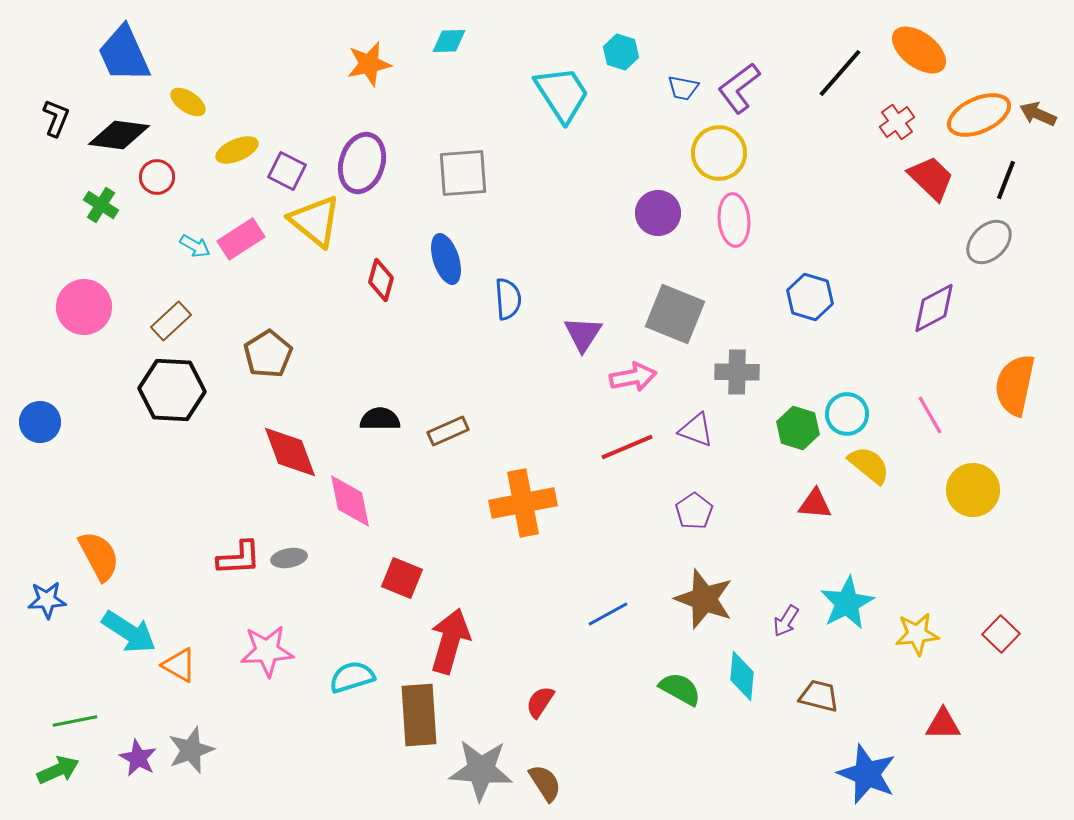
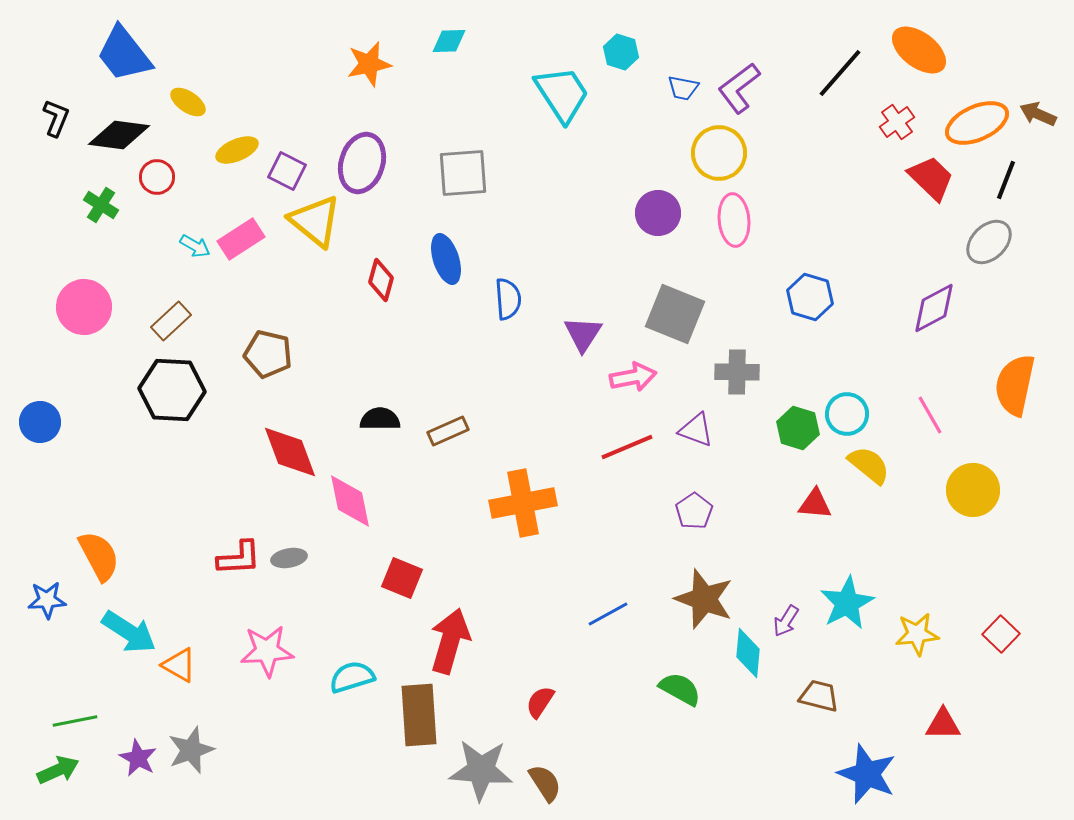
blue trapezoid at (124, 54): rotated 14 degrees counterclockwise
orange ellipse at (979, 115): moved 2 px left, 8 px down
brown pentagon at (268, 354): rotated 27 degrees counterclockwise
cyan diamond at (742, 676): moved 6 px right, 23 px up
